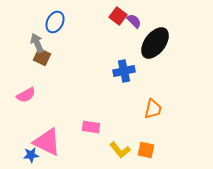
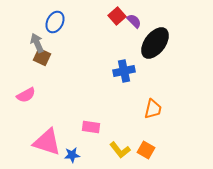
red square: moved 1 px left; rotated 12 degrees clockwise
pink triangle: rotated 8 degrees counterclockwise
orange square: rotated 18 degrees clockwise
blue star: moved 41 px right
